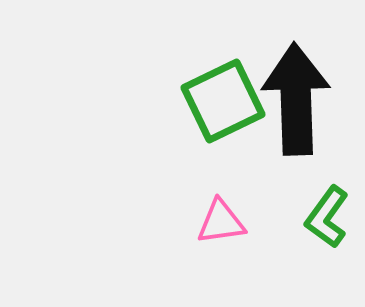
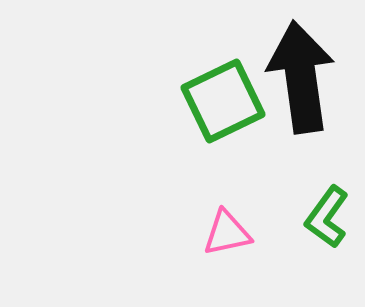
black arrow: moved 5 px right, 22 px up; rotated 6 degrees counterclockwise
pink triangle: moved 6 px right, 11 px down; rotated 4 degrees counterclockwise
